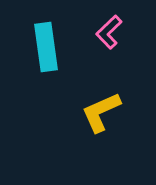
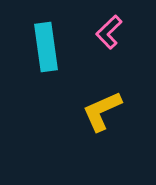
yellow L-shape: moved 1 px right, 1 px up
